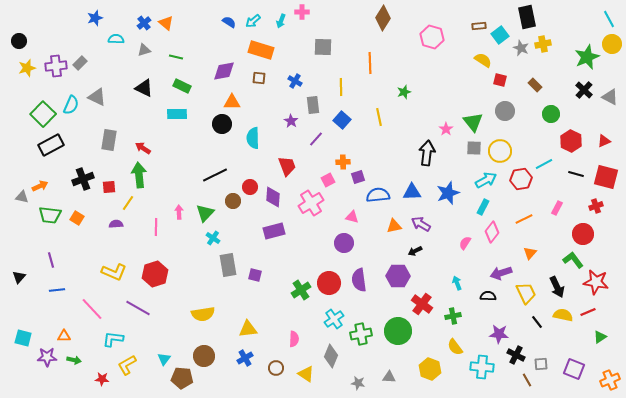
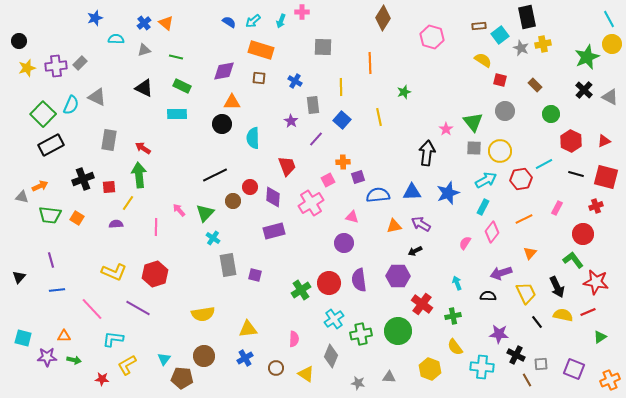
pink arrow at (179, 212): moved 2 px up; rotated 40 degrees counterclockwise
